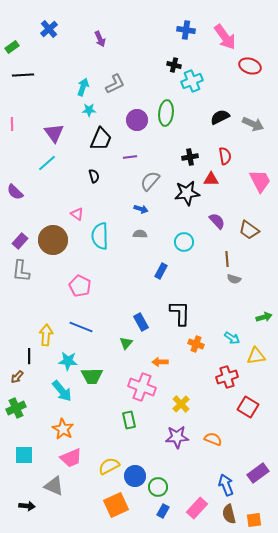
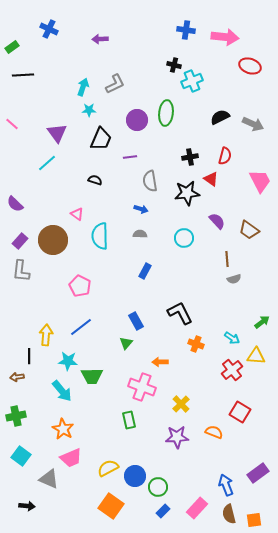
blue cross at (49, 29): rotated 24 degrees counterclockwise
pink arrow at (225, 37): rotated 48 degrees counterclockwise
purple arrow at (100, 39): rotated 112 degrees clockwise
pink line at (12, 124): rotated 48 degrees counterclockwise
purple triangle at (54, 133): moved 3 px right
red semicircle at (225, 156): rotated 24 degrees clockwise
black semicircle at (94, 176): moved 1 px right, 4 px down; rotated 56 degrees counterclockwise
red triangle at (211, 179): rotated 35 degrees clockwise
gray semicircle at (150, 181): rotated 50 degrees counterclockwise
purple semicircle at (15, 192): moved 12 px down
cyan circle at (184, 242): moved 4 px up
blue rectangle at (161, 271): moved 16 px left
gray semicircle at (234, 279): rotated 32 degrees counterclockwise
black L-shape at (180, 313): rotated 28 degrees counterclockwise
green arrow at (264, 317): moved 2 px left, 5 px down; rotated 21 degrees counterclockwise
blue rectangle at (141, 322): moved 5 px left, 1 px up
blue line at (81, 327): rotated 60 degrees counterclockwise
yellow triangle at (256, 356): rotated 12 degrees clockwise
brown arrow at (17, 377): rotated 40 degrees clockwise
red cross at (227, 377): moved 5 px right, 7 px up; rotated 20 degrees counterclockwise
red square at (248, 407): moved 8 px left, 5 px down
green cross at (16, 408): moved 8 px down; rotated 12 degrees clockwise
orange semicircle at (213, 439): moved 1 px right, 7 px up
cyan square at (24, 455): moved 3 px left, 1 px down; rotated 36 degrees clockwise
yellow semicircle at (109, 466): moved 1 px left, 2 px down
gray triangle at (54, 486): moved 5 px left, 7 px up
orange square at (116, 505): moved 5 px left, 1 px down; rotated 30 degrees counterclockwise
blue rectangle at (163, 511): rotated 16 degrees clockwise
